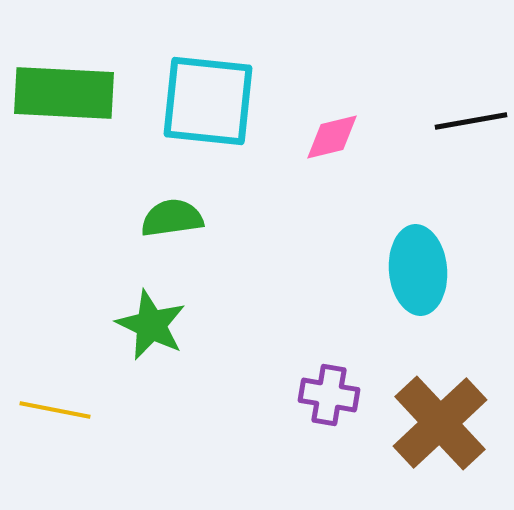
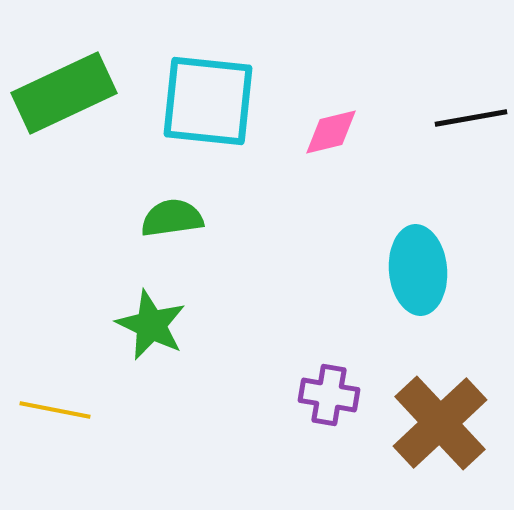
green rectangle: rotated 28 degrees counterclockwise
black line: moved 3 px up
pink diamond: moved 1 px left, 5 px up
